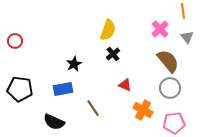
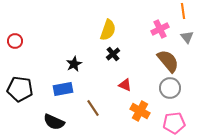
pink cross: rotated 18 degrees clockwise
orange cross: moved 3 px left, 1 px down
